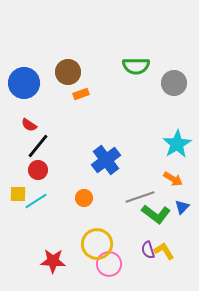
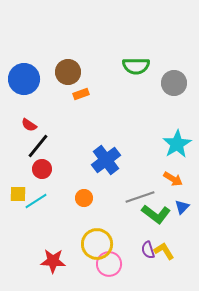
blue circle: moved 4 px up
red circle: moved 4 px right, 1 px up
